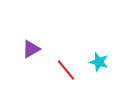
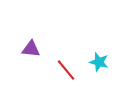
purple triangle: rotated 36 degrees clockwise
